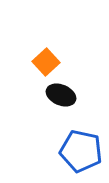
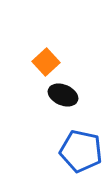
black ellipse: moved 2 px right
